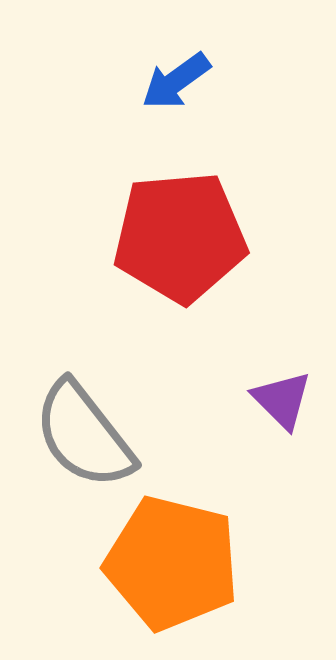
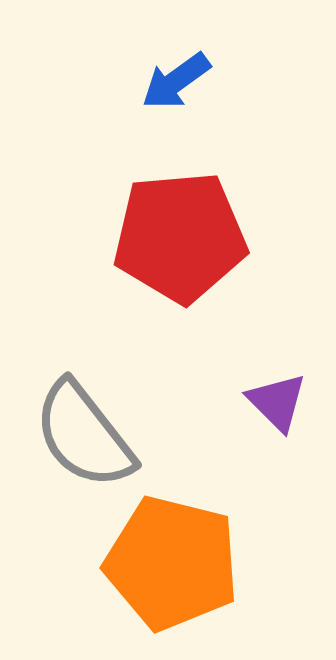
purple triangle: moved 5 px left, 2 px down
